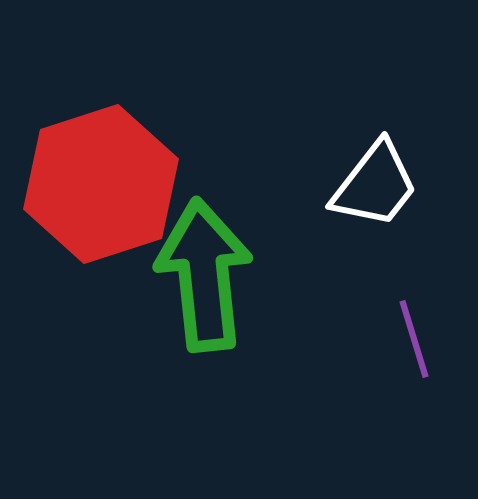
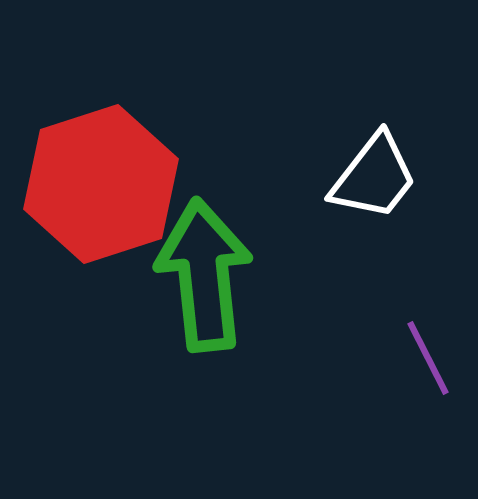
white trapezoid: moved 1 px left, 8 px up
purple line: moved 14 px right, 19 px down; rotated 10 degrees counterclockwise
